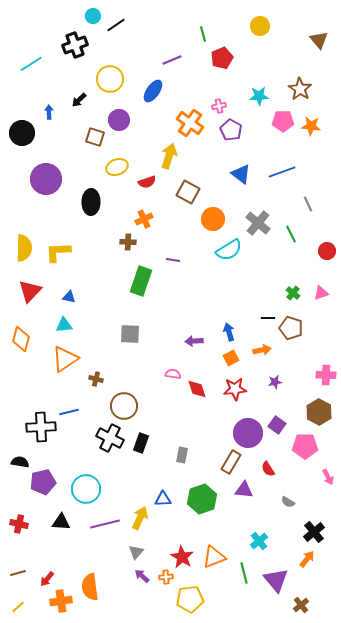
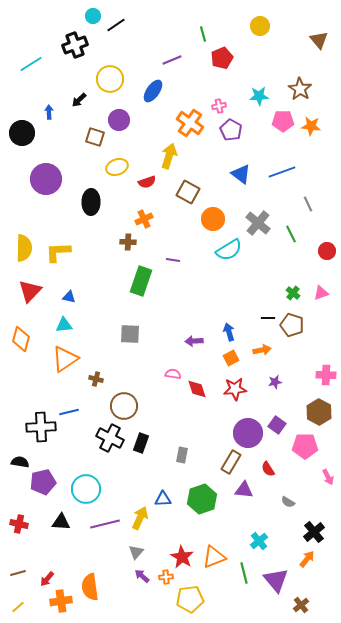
brown pentagon at (291, 328): moved 1 px right, 3 px up
